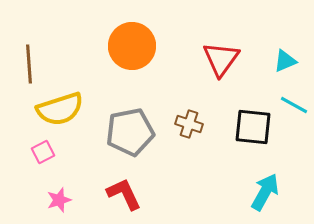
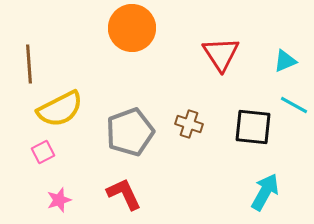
orange circle: moved 18 px up
red triangle: moved 5 px up; rotated 9 degrees counterclockwise
yellow semicircle: rotated 9 degrees counterclockwise
gray pentagon: rotated 9 degrees counterclockwise
